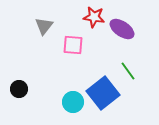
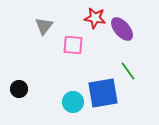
red star: moved 1 px right, 1 px down
purple ellipse: rotated 15 degrees clockwise
blue square: rotated 28 degrees clockwise
